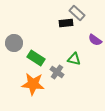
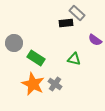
gray cross: moved 2 px left, 12 px down
orange star: rotated 20 degrees clockwise
